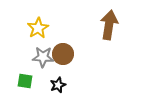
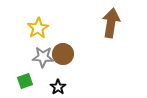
brown arrow: moved 2 px right, 2 px up
green square: rotated 28 degrees counterclockwise
black star: moved 2 px down; rotated 14 degrees counterclockwise
